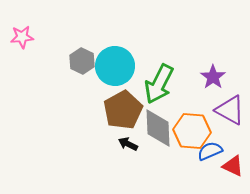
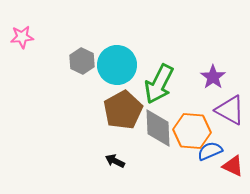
cyan circle: moved 2 px right, 1 px up
black arrow: moved 13 px left, 17 px down
